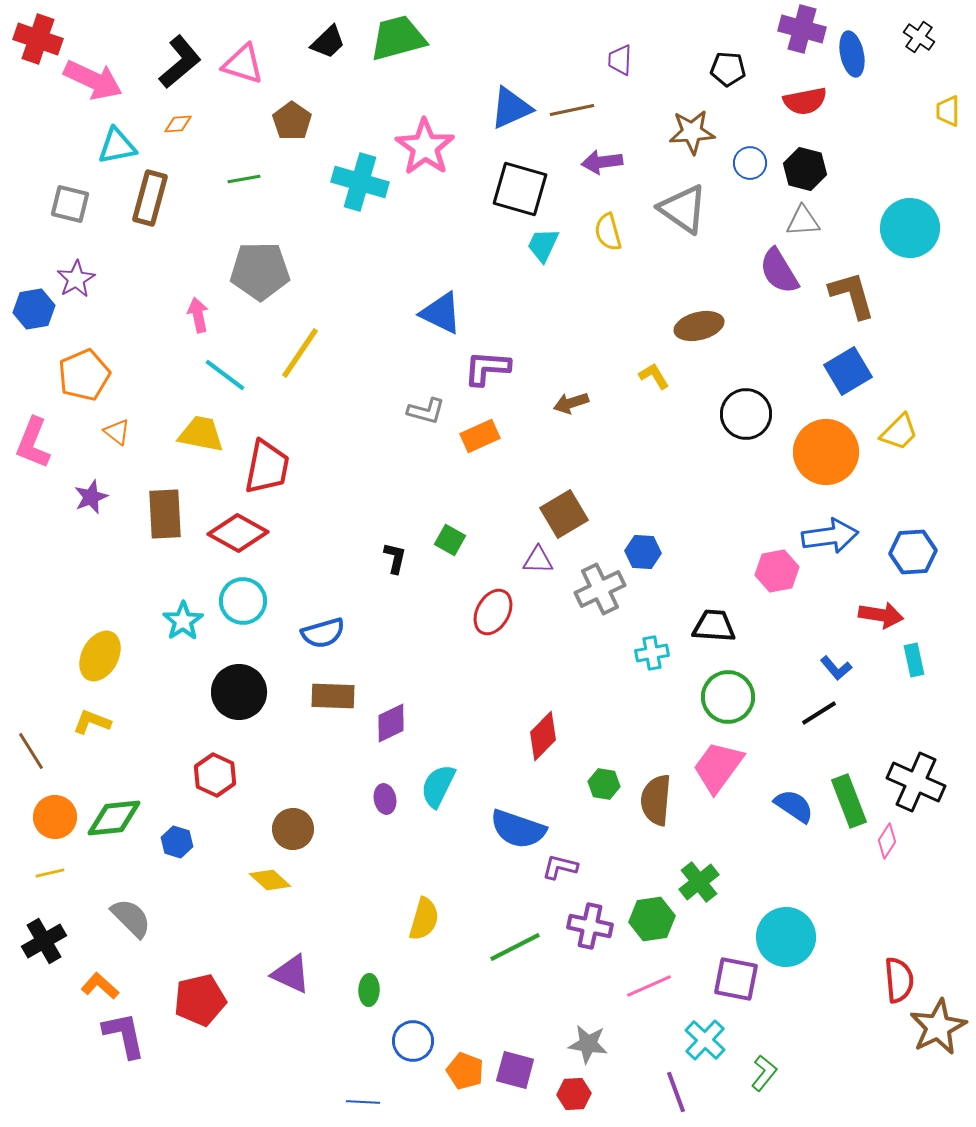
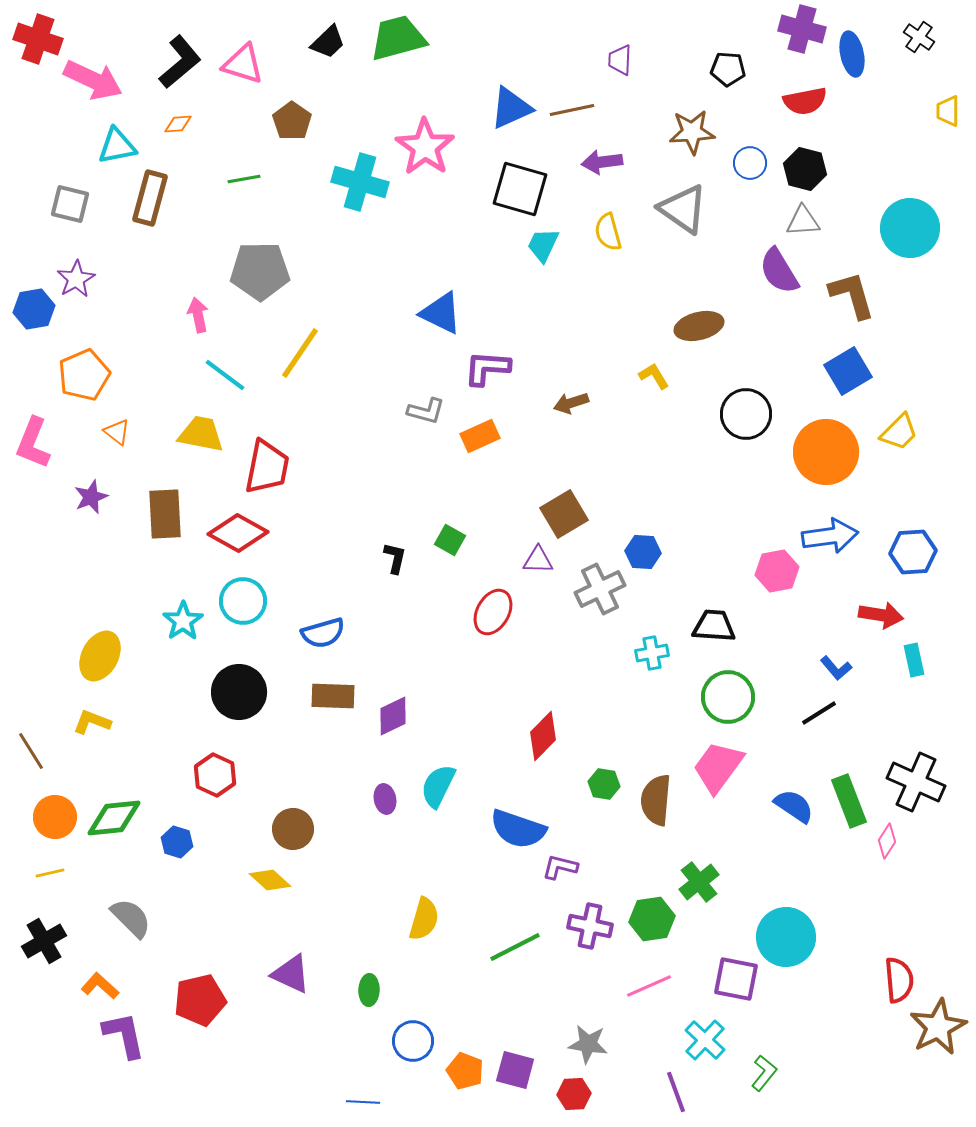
purple diamond at (391, 723): moved 2 px right, 7 px up
